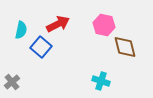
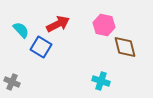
cyan semicircle: rotated 54 degrees counterclockwise
blue square: rotated 10 degrees counterclockwise
gray cross: rotated 28 degrees counterclockwise
